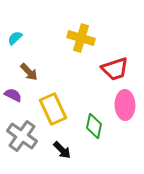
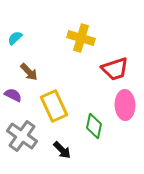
yellow rectangle: moved 1 px right, 3 px up
